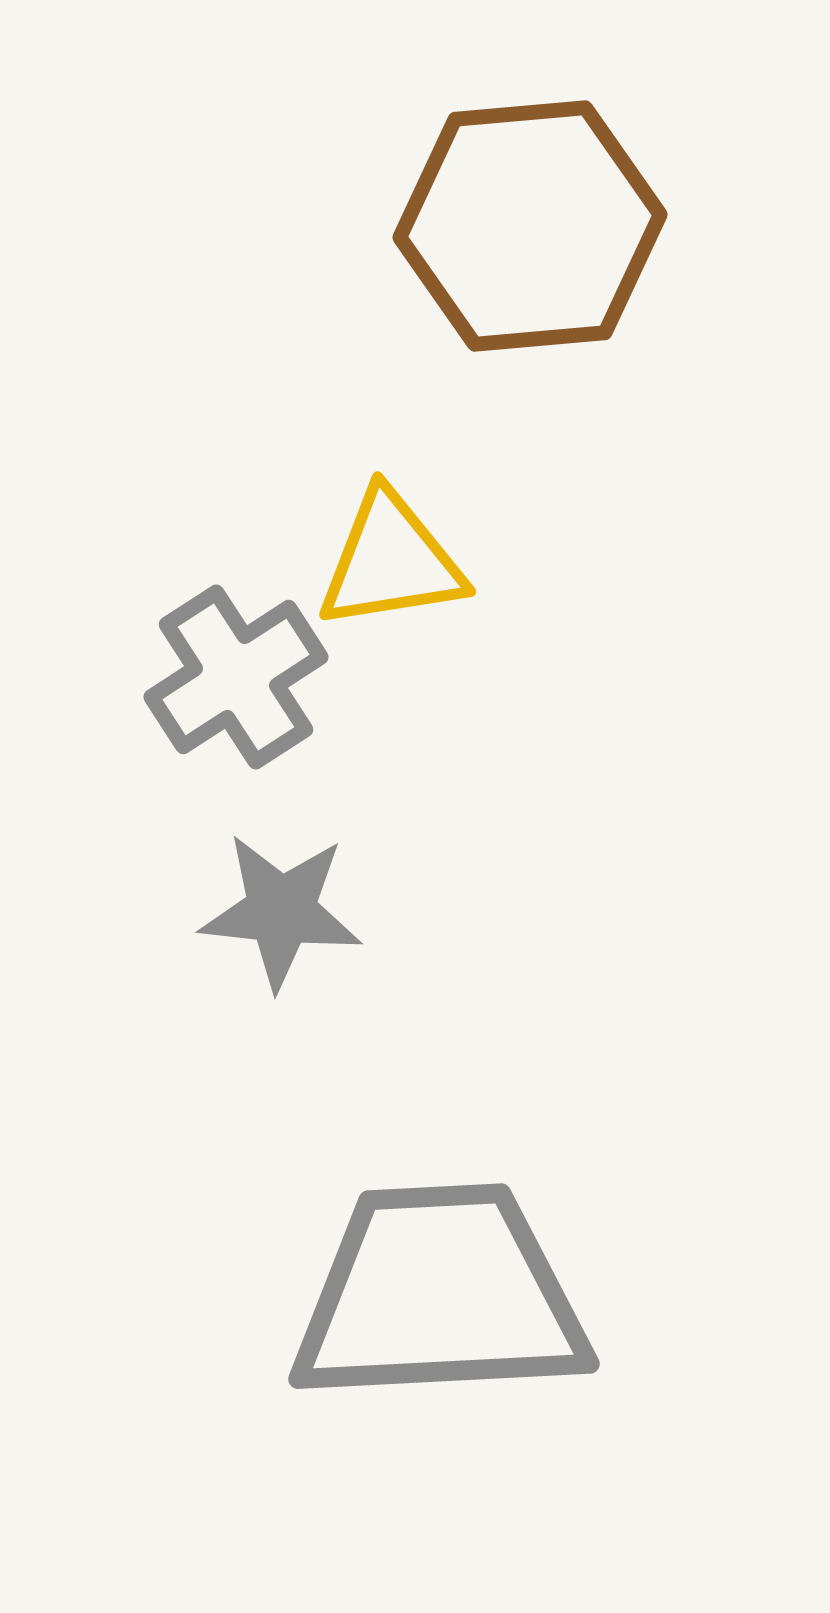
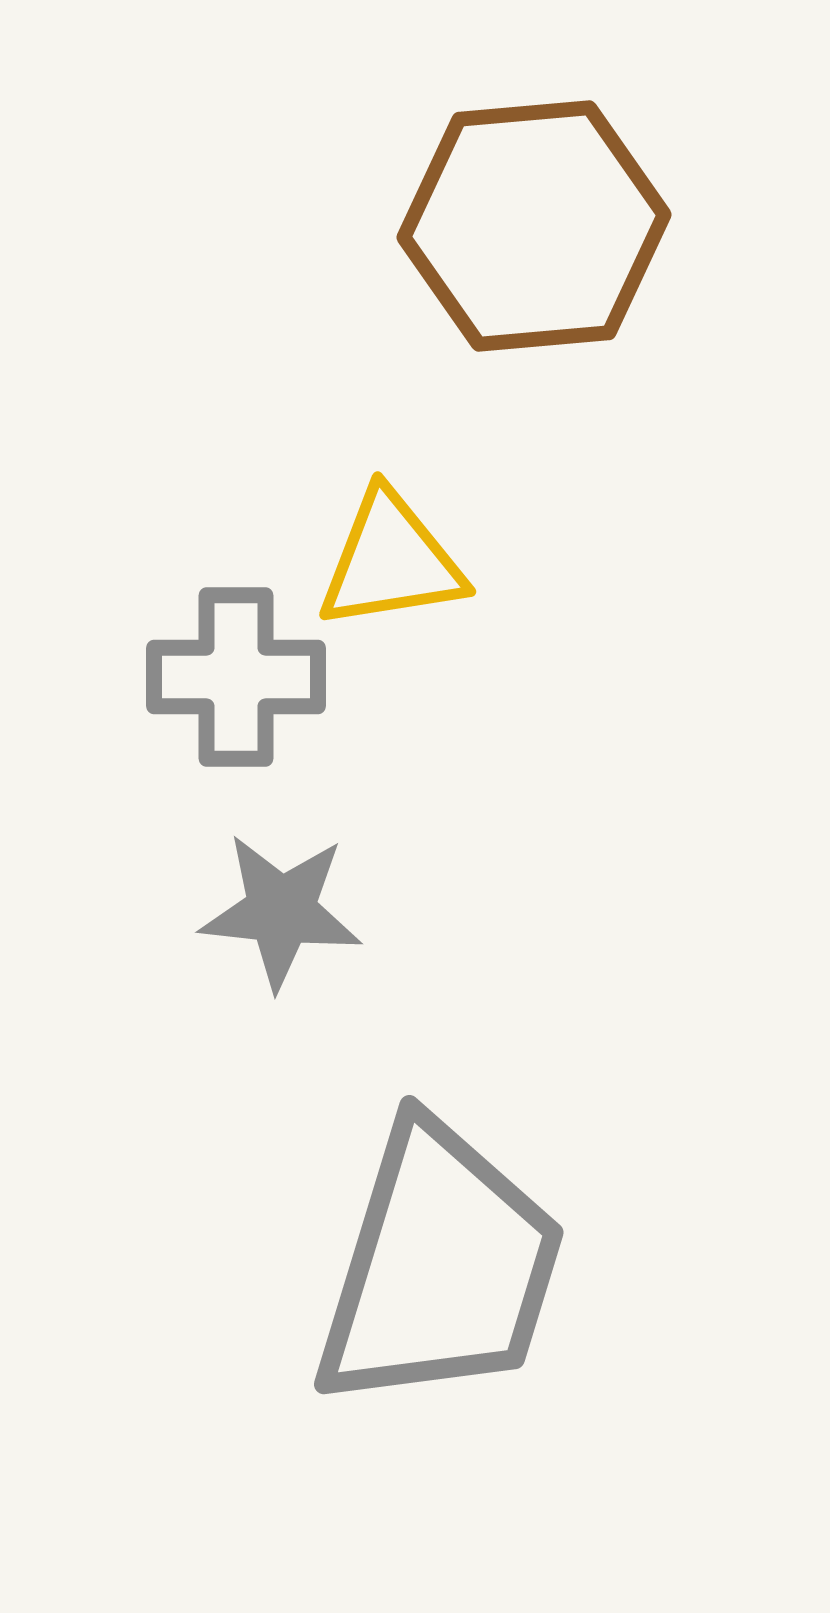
brown hexagon: moved 4 px right
gray cross: rotated 33 degrees clockwise
gray trapezoid: moved 28 px up; rotated 110 degrees clockwise
